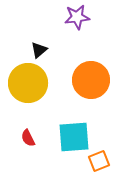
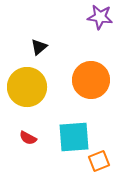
purple star: moved 23 px right; rotated 15 degrees clockwise
black triangle: moved 3 px up
yellow circle: moved 1 px left, 4 px down
red semicircle: rotated 36 degrees counterclockwise
